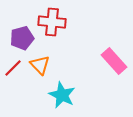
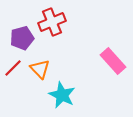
red cross: rotated 28 degrees counterclockwise
pink rectangle: moved 1 px left
orange triangle: moved 4 px down
